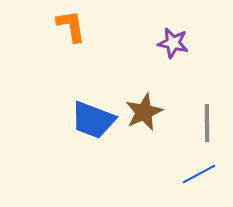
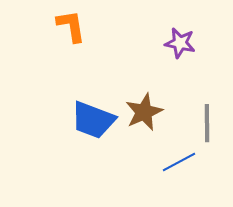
purple star: moved 7 px right
blue line: moved 20 px left, 12 px up
